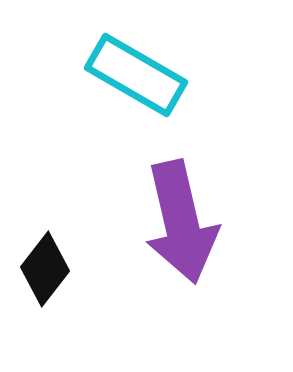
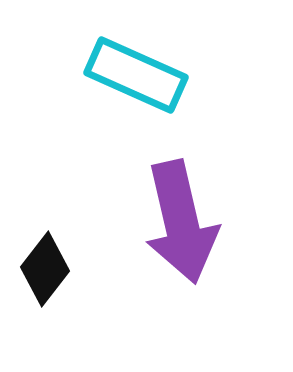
cyan rectangle: rotated 6 degrees counterclockwise
